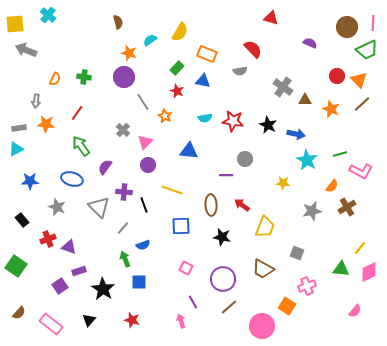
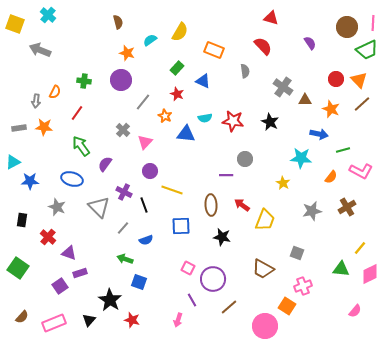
yellow square at (15, 24): rotated 24 degrees clockwise
purple semicircle at (310, 43): rotated 32 degrees clockwise
red semicircle at (253, 49): moved 10 px right, 3 px up
gray arrow at (26, 50): moved 14 px right
orange star at (129, 53): moved 2 px left
orange rectangle at (207, 54): moved 7 px right, 4 px up
gray semicircle at (240, 71): moved 5 px right; rotated 88 degrees counterclockwise
red circle at (337, 76): moved 1 px left, 3 px down
green cross at (84, 77): moved 4 px down
purple circle at (124, 77): moved 3 px left, 3 px down
orange semicircle at (55, 79): moved 13 px down
blue triangle at (203, 81): rotated 14 degrees clockwise
red star at (177, 91): moved 3 px down
gray line at (143, 102): rotated 72 degrees clockwise
orange star at (46, 124): moved 2 px left, 3 px down
black star at (268, 125): moved 2 px right, 3 px up
blue arrow at (296, 134): moved 23 px right
cyan triangle at (16, 149): moved 3 px left, 13 px down
blue triangle at (189, 151): moved 3 px left, 17 px up
green line at (340, 154): moved 3 px right, 4 px up
cyan star at (307, 160): moved 6 px left, 2 px up; rotated 25 degrees counterclockwise
purple circle at (148, 165): moved 2 px right, 6 px down
purple semicircle at (105, 167): moved 3 px up
yellow star at (283, 183): rotated 24 degrees clockwise
orange semicircle at (332, 186): moved 1 px left, 9 px up
purple cross at (124, 192): rotated 21 degrees clockwise
black rectangle at (22, 220): rotated 48 degrees clockwise
yellow trapezoid at (265, 227): moved 7 px up
red cross at (48, 239): moved 2 px up; rotated 28 degrees counterclockwise
blue semicircle at (143, 245): moved 3 px right, 5 px up
purple triangle at (69, 247): moved 6 px down
green arrow at (125, 259): rotated 49 degrees counterclockwise
green square at (16, 266): moved 2 px right, 2 px down
pink square at (186, 268): moved 2 px right
purple rectangle at (79, 271): moved 1 px right, 2 px down
pink diamond at (369, 272): moved 1 px right, 2 px down
purple circle at (223, 279): moved 10 px left
blue square at (139, 282): rotated 21 degrees clockwise
pink cross at (307, 286): moved 4 px left
black star at (103, 289): moved 7 px right, 11 px down
purple line at (193, 302): moved 1 px left, 2 px up
brown semicircle at (19, 313): moved 3 px right, 4 px down
pink arrow at (181, 321): moved 3 px left, 1 px up; rotated 144 degrees counterclockwise
pink rectangle at (51, 324): moved 3 px right, 1 px up; rotated 60 degrees counterclockwise
pink circle at (262, 326): moved 3 px right
